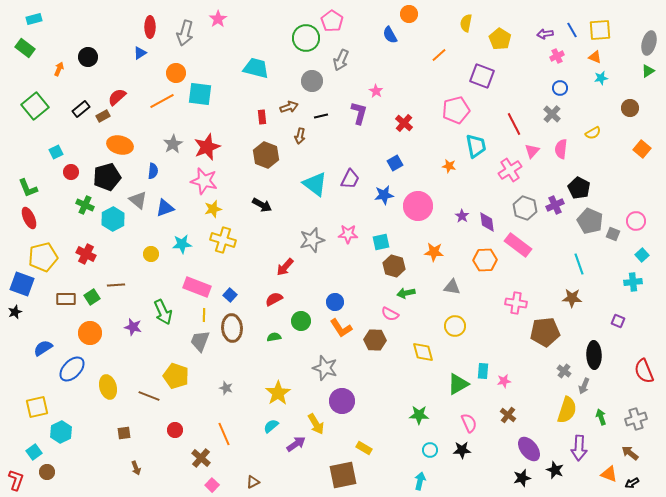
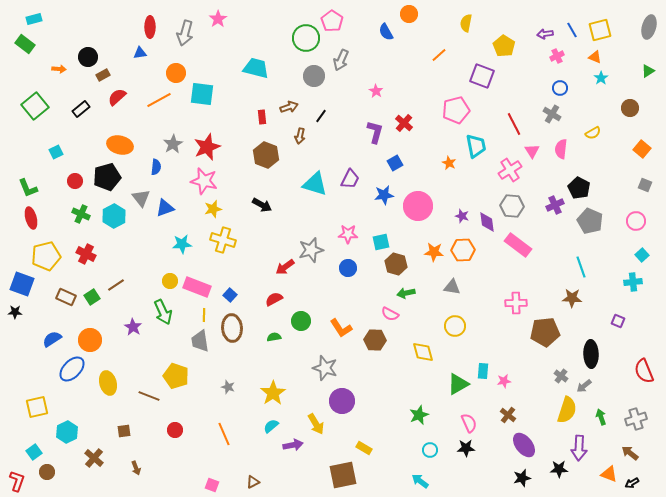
yellow square at (600, 30): rotated 10 degrees counterclockwise
blue semicircle at (390, 35): moved 4 px left, 3 px up
yellow pentagon at (500, 39): moved 4 px right, 7 px down
gray ellipse at (649, 43): moved 16 px up
green rectangle at (25, 48): moved 4 px up
blue triangle at (140, 53): rotated 24 degrees clockwise
orange arrow at (59, 69): rotated 72 degrees clockwise
cyan star at (601, 78): rotated 24 degrees counterclockwise
gray circle at (312, 81): moved 2 px right, 5 px up
cyan square at (200, 94): moved 2 px right
orange line at (162, 101): moved 3 px left, 1 px up
purple L-shape at (359, 113): moved 16 px right, 19 px down
gray cross at (552, 114): rotated 12 degrees counterclockwise
brown rectangle at (103, 116): moved 41 px up
black line at (321, 116): rotated 40 degrees counterclockwise
pink triangle at (532, 151): rotated 14 degrees counterclockwise
orange star at (449, 166): moved 3 px up; rotated 16 degrees clockwise
blue semicircle at (153, 171): moved 3 px right, 4 px up
red circle at (71, 172): moved 4 px right, 9 px down
cyan triangle at (315, 184): rotated 20 degrees counterclockwise
gray triangle at (138, 200): moved 3 px right, 2 px up; rotated 12 degrees clockwise
green cross at (85, 205): moved 4 px left, 9 px down
gray hexagon at (525, 208): moved 13 px left, 2 px up; rotated 15 degrees counterclockwise
purple star at (462, 216): rotated 16 degrees counterclockwise
red ellipse at (29, 218): moved 2 px right; rotated 10 degrees clockwise
cyan hexagon at (113, 219): moved 1 px right, 3 px up
gray square at (613, 234): moved 32 px right, 49 px up
gray star at (312, 240): moved 1 px left, 10 px down
yellow circle at (151, 254): moved 19 px right, 27 px down
yellow pentagon at (43, 257): moved 3 px right, 1 px up
orange hexagon at (485, 260): moved 22 px left, 10 px up
cyan line at (579, 264): moved 2 px right, 3 px down
brown hexagon at (394, 266): moved 2 px right, 2 px up
red arrow at (285, 267): rotated 12 degrees clockwise
brown line at (116, 285): rotated 30 degrees counterclockwise
brown rectangle at (66, 299): moved 2 px up; rotated 24 degrees clockwise
blue circle at (335, 302): moved 13 px right, 34 px up
pink cross at (516, 303): rotated 10 degrees counterclockwise
black star at (15, 312): rotated 24 degrees clockwise
purple star at (133, 327): rotated 18 degrees clockwise
orange circle at (90, 333): moved 7 px down
gray trapezoid at (200, 341): rotated 30 degrees counterclockwise
blue semicircle at (43, 348): moved 9 px right, 9 px up
black ellipse at (594, 355): moved 3 px left, 1 px up
gray cross at (564, 371): moved 3 px left, 5 px down
gray arrow at (584, 386): rotated 28 degrees clockwise
yellow ellipse at (108, 387): moved 4 px up
gray star at (226, 388): moved 2 px right, 1 px up
yellow star at (278, 393): moved 5 px left
green star at (419, 415): rotated 24 degrees counterclockwise
cyan hexagon at (61, 432): moved 6 px right
brown square at (124, 433): moved 2 px up
purple arrow at (296, 444): moved 3 px left, 1 px down; rotated 24 degrees clockwise
purple ellipse at (529, 449): moved 5 px left, 4 px up
black star at (462, 450): moved 4 px right, 2 px up
brown cross at (201, 458): moved 107 px left
black star at (555, 470): moved 4 px right, 1 px up; rotated 24 degrees counterclockwise
red L-shape at (16, 480): moved 1 px right, 1 px down
cyan arrow at (420, 481): rotated 66 degrees counterclockwise
pink square at (212, 485): rotated 24 degrees counterclockwise
